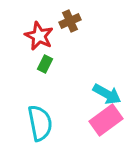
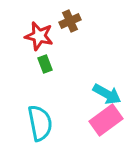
red star: rotated 12 degrees counterclockwise
green rectangle: rotated 48 degrees counterclockwise
